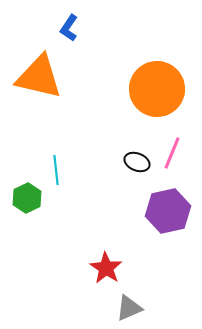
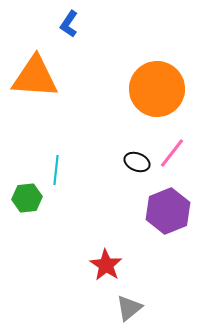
blue L-shape: moved 4 px up
orange triangle: moved 4 px left; rotated 9 degrees counterclockwise
pink line: rotated 16 degrees clockwise
cyan line: rotated 12 degrees clockwise
green hexagon: rotated 20 degrees clockwise
purple hexagon: rotated 9 degrees counterclockwise
red star: moved 3 px up
gray triangle: rotated 16 degrees counterclockwise
